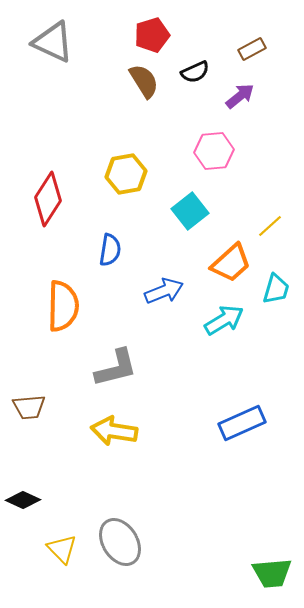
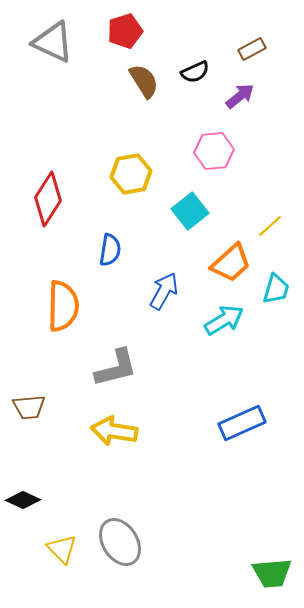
red pentagon: moved 27 px left, 4 px up
yellow hexagon: moved 5 px right
blue arrow: rotated 39 degrees counterclockwise
